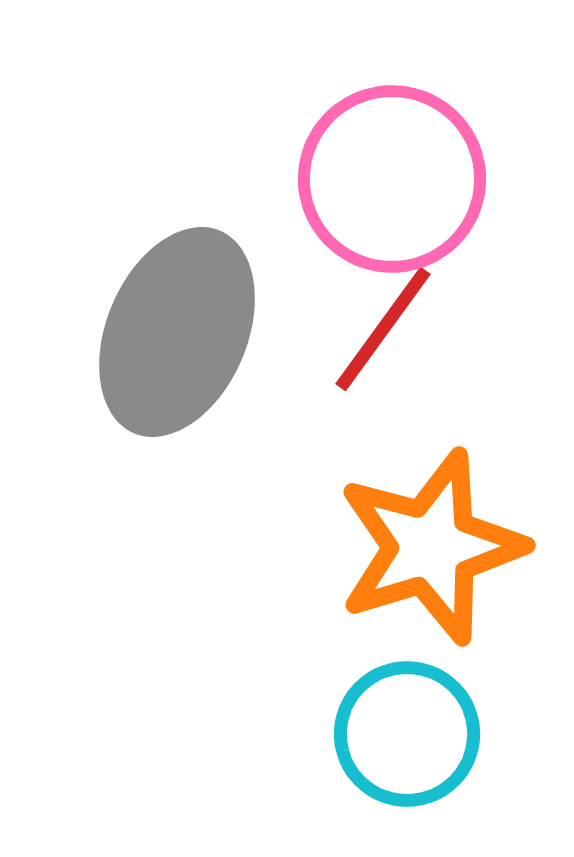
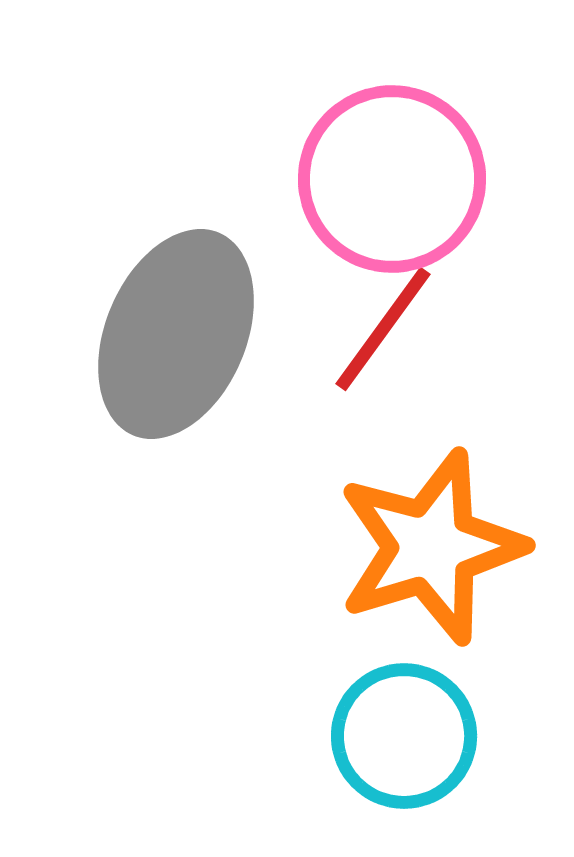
gray ellipse: moved 1 px left, 2 px down
cyan circle: moved 3 px left, 2 px down
